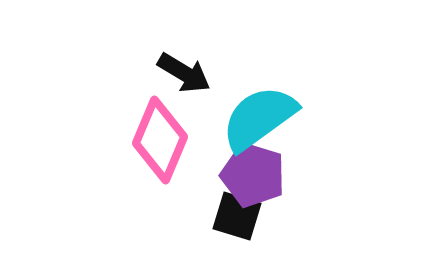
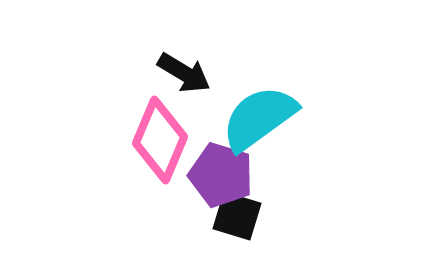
purple pentagon: moved 32 px left
